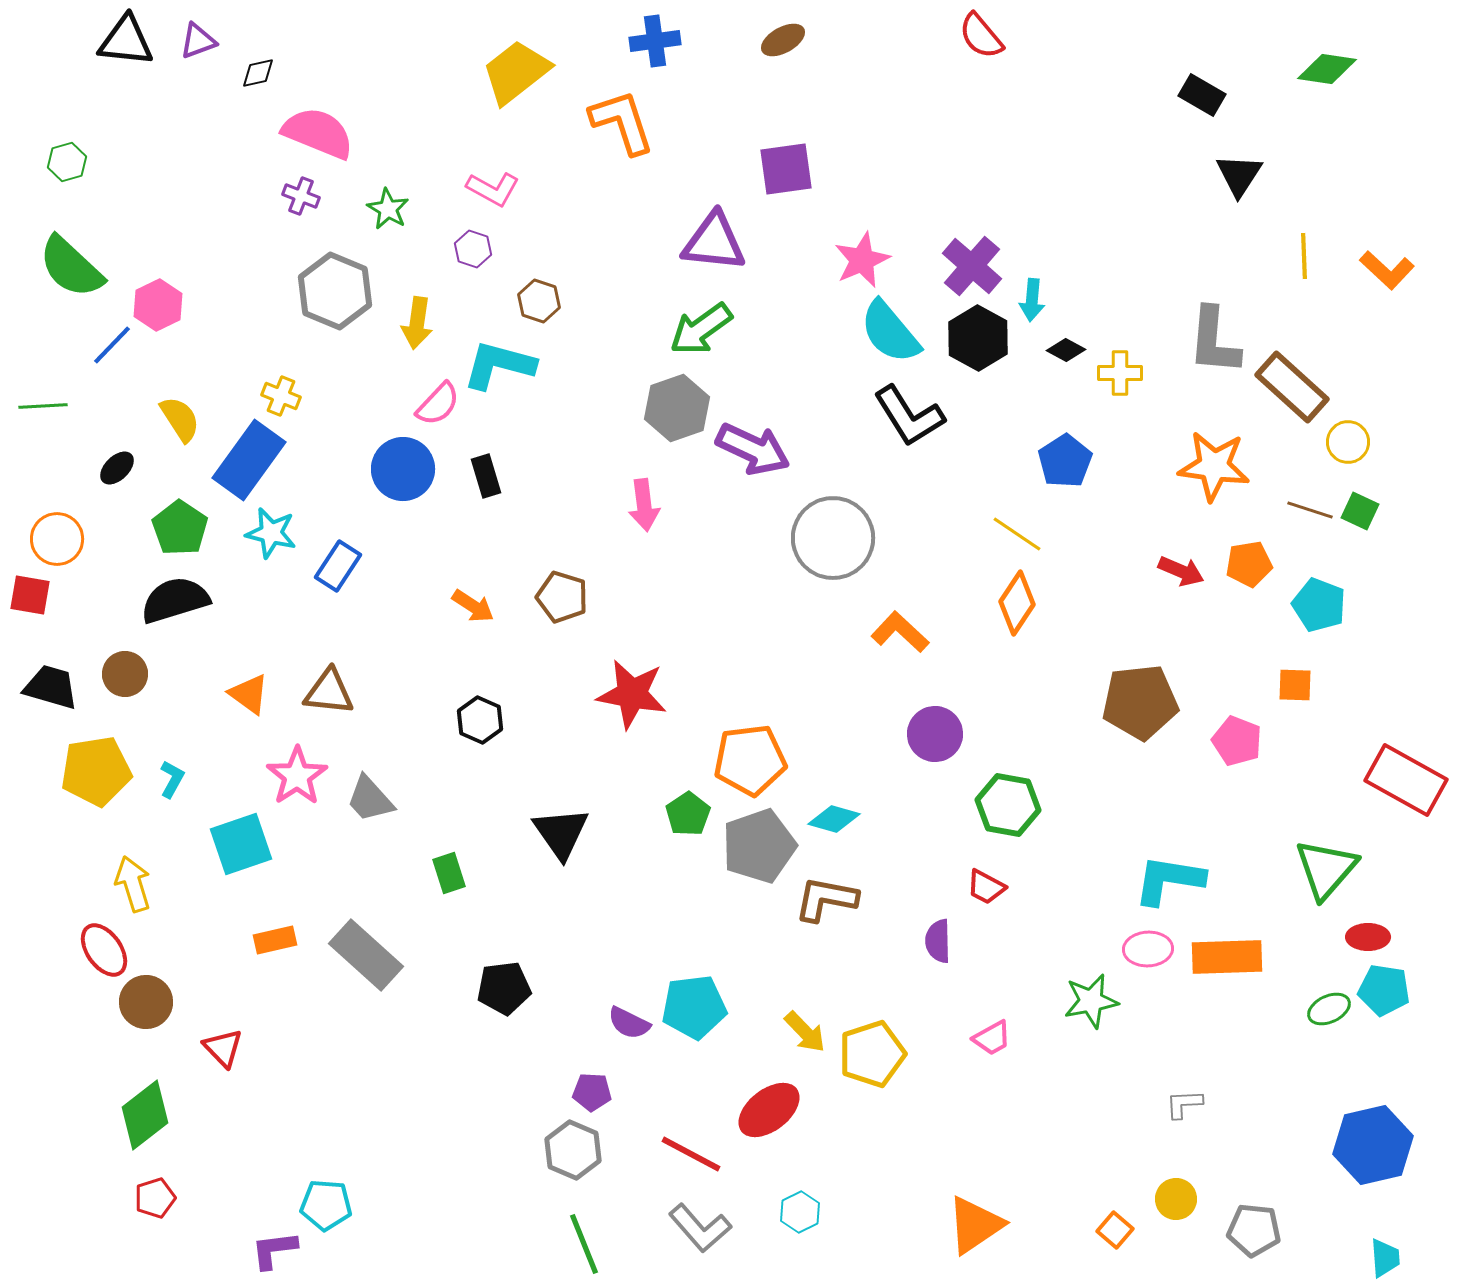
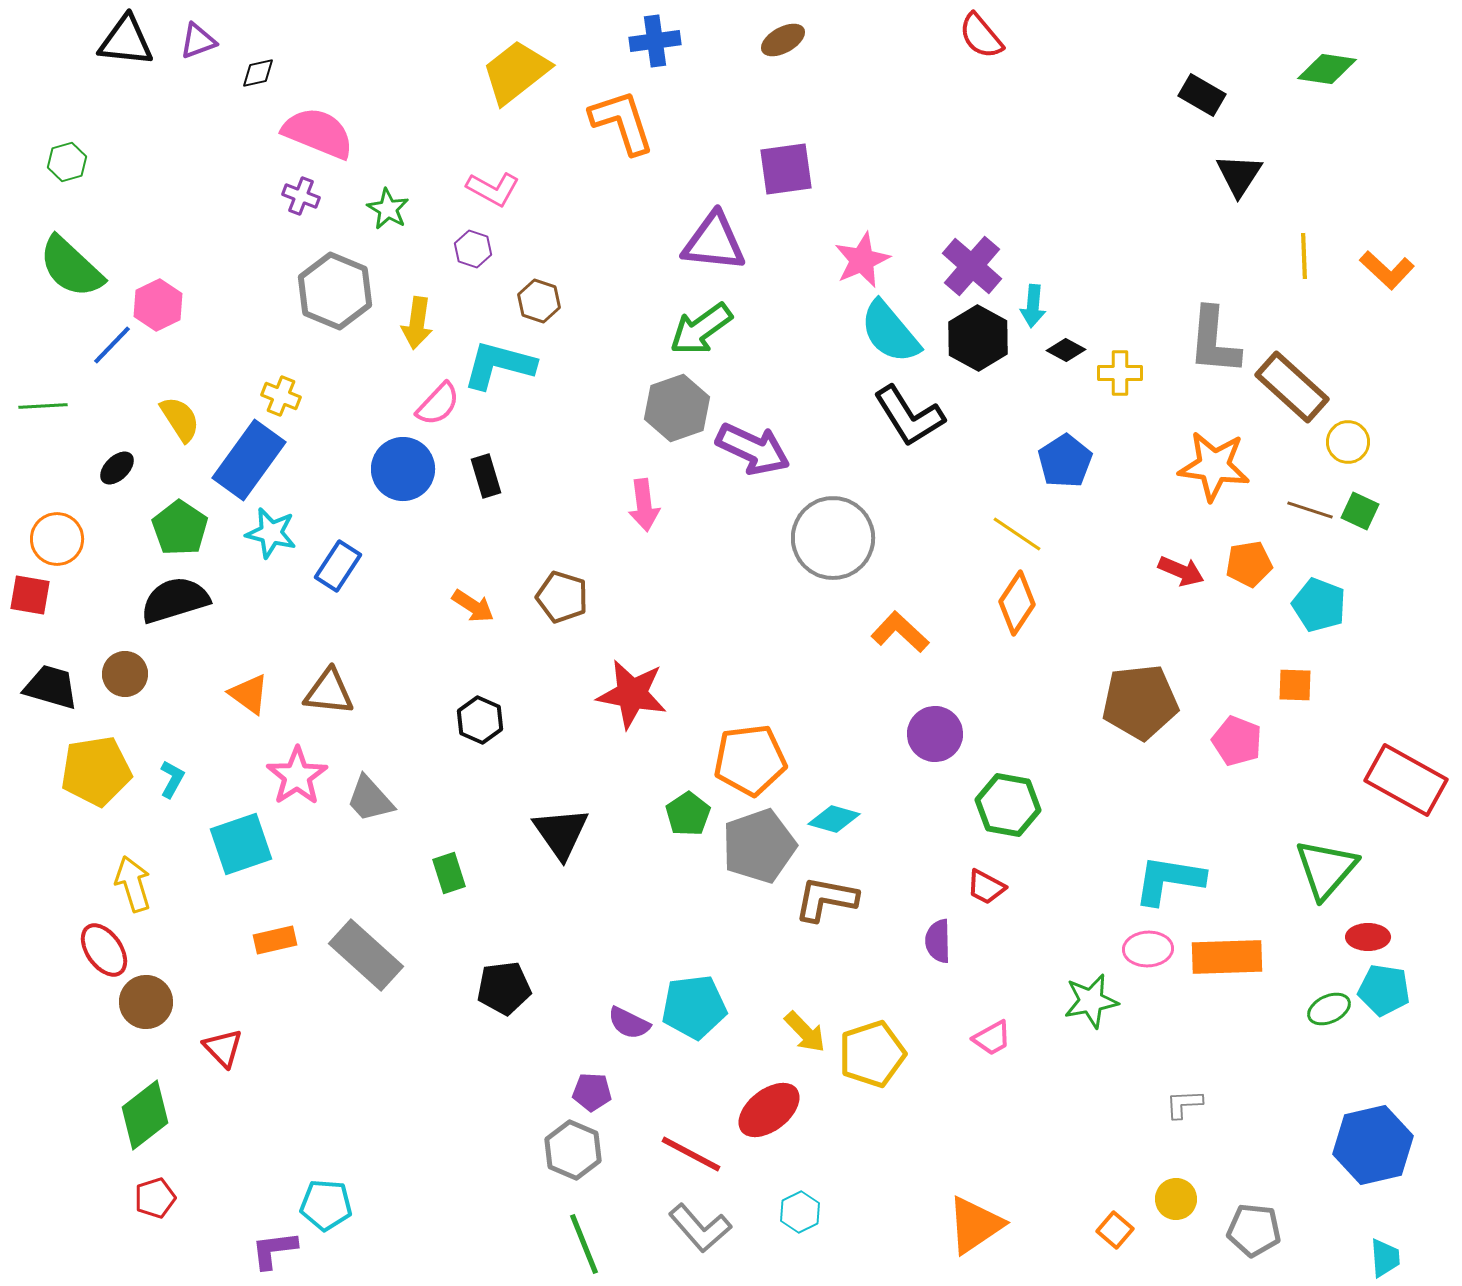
cyan arrow at (1032, 300): moved 1 px right, 6 px down
